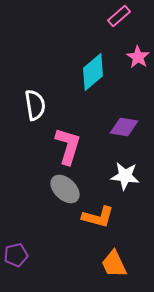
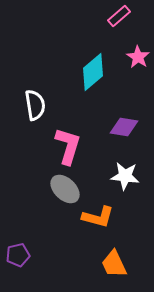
purple pentagon: moved 2 px right
